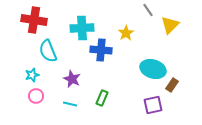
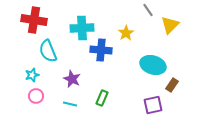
cyan ellipse: moved 4 px up
